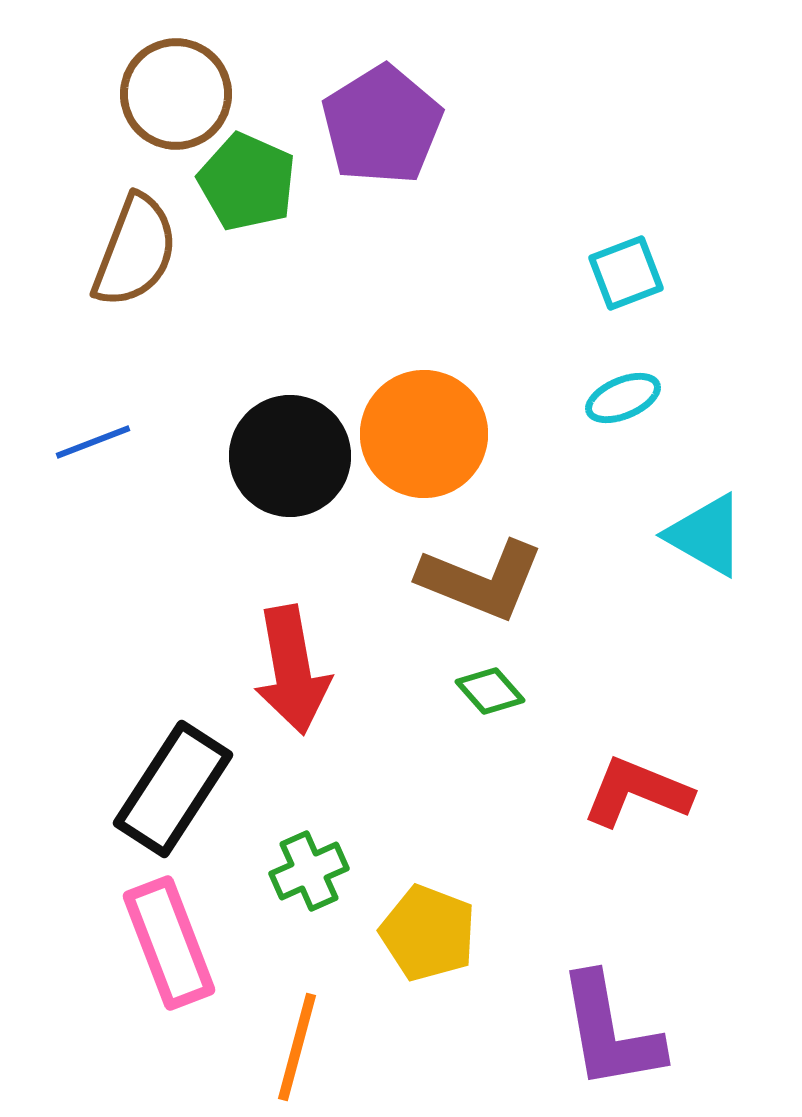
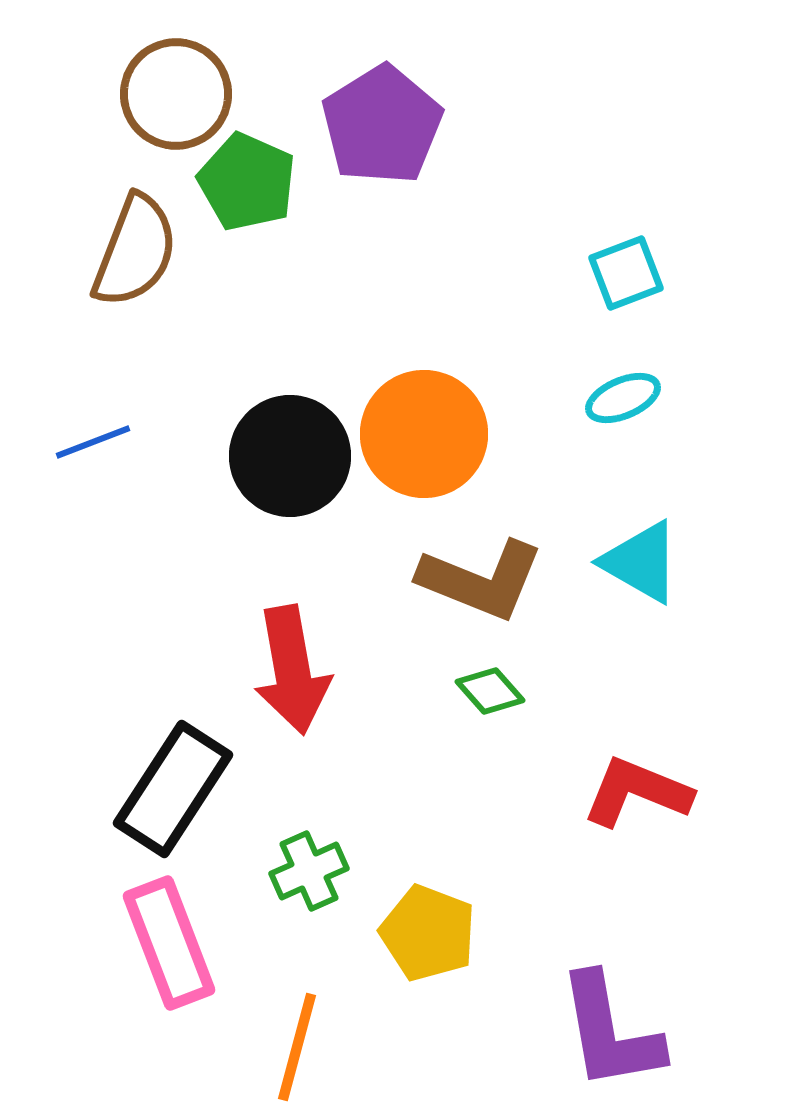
cyan triangle: moved 65 px left, 27 px down
